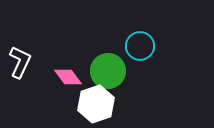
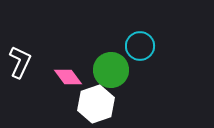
green circle: moved 3 px right, 1 px up
